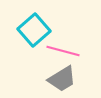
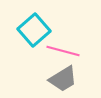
gray trapezoid: moved 1 px right
